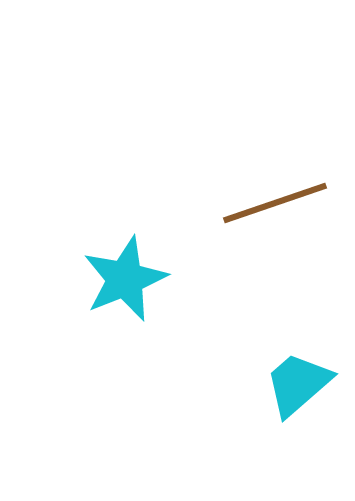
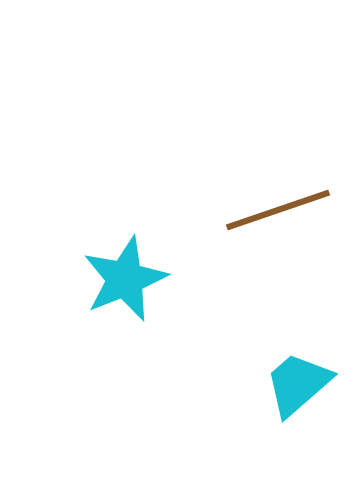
brown line: moved 3 px right, 7 px down
